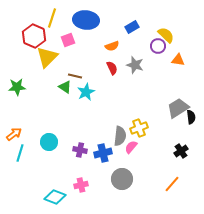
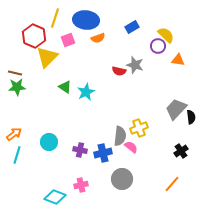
yellow line: moved 3 px right
orange semicircle: moved 14 px left, 8 px up
red semicircle: moved 7 px right, 3 px down; rotated 128 degrees clockwise
brown line: moved 60 px left, 3 px up
gray trapezoid: moved 2 px left, 1 px down; rotated 15 degrees counterclockwise
pink semicircle: rotated 88 degrees clockwise
cyan line: moved 3 px left, 2 px down
